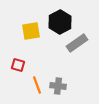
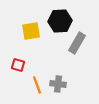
black hexagon: moved 1 px up; rotated 25 degrees clockwise
gray rectangle: rotated 25 degrees counterclockwise
gray cross: moved 2 px up
